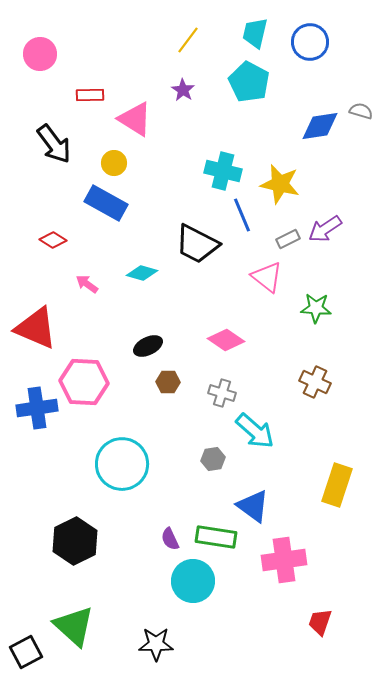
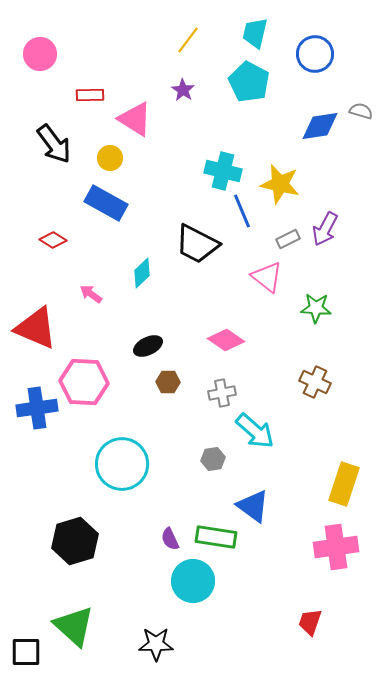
blue circle at (310, 42): moved 5 px right, 12 px down
yellow circle at (114, 163): moved 4 px left, 5 px up
blue line at (242, 215): moved 4 px up
purple arrow at (325, 229): rotated 28 degrees counterclockwise
cyan diamond at (142, 273): rotated 60 degrees counterclockwise
pink arrow at (87, 284): moved 4 px right, 10 px down
gray cross at (222, 393): rotated 28 degrees counterclockwise
yellow rectangle at (337, 485): moved 7 px right, 1 px up
black hexagon at (75, 541): rotated 9 degrees clockwise
pink cross at (284, 560): moved 52 px right, 13 px up
red trapezoid at (320, 622): moved 10 px left
black square at (26, 652): rotated 28 degrees clockwise
